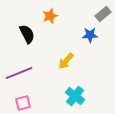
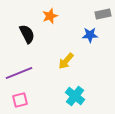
gray rectangle: rotated 28 degrees clockwise
pink square: moved 3 px left, 3 px up
